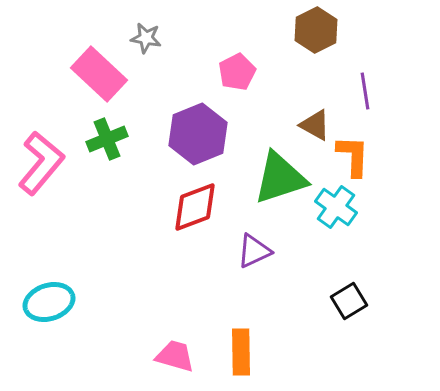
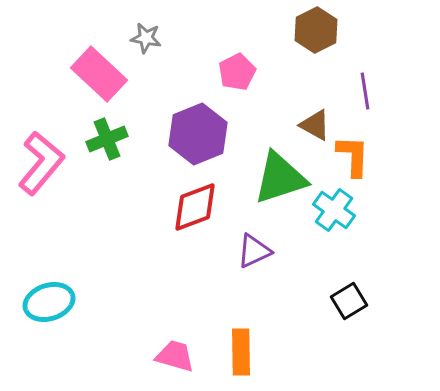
cyan cross: moved 2 px left, 3 px down
